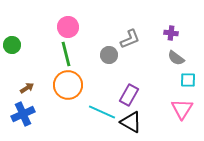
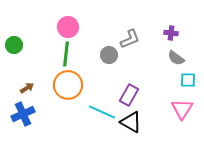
green circle: moved 2 px right
green line: rotated 20 degrees clockwise
